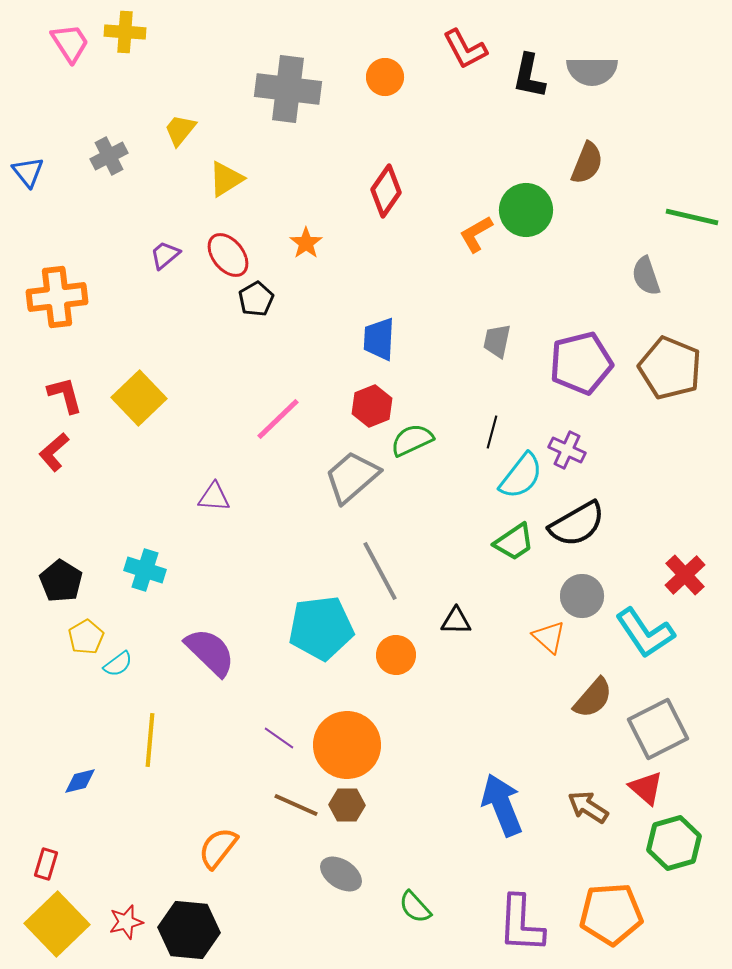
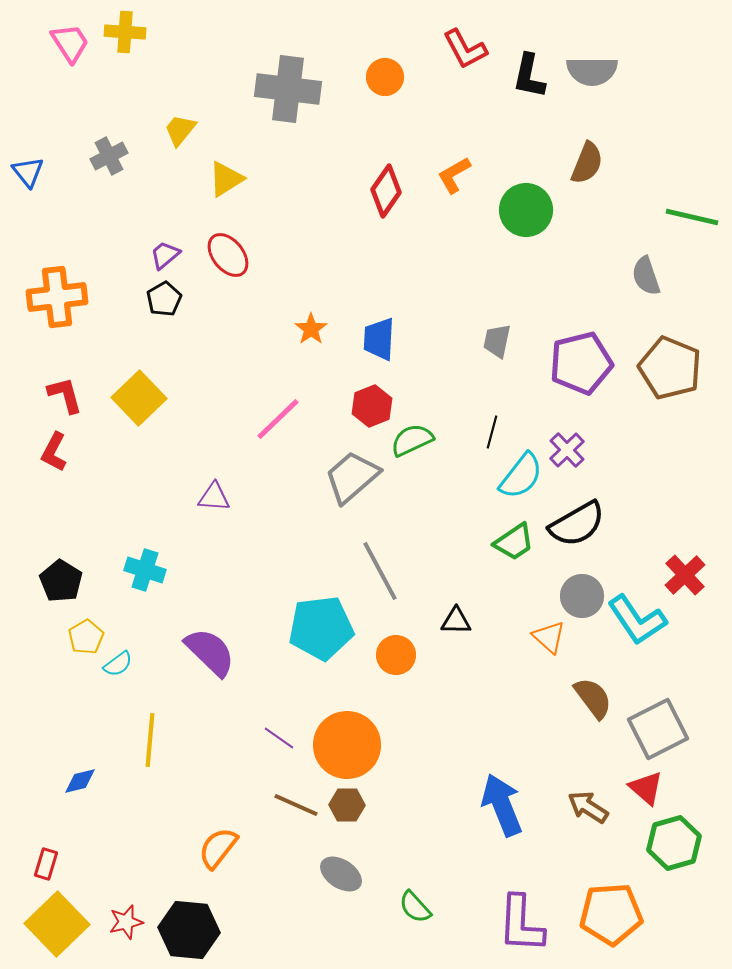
orange L-shape at (476, 234): moved 22 px left, 59 px up
orange star at (306, 243): moved 5 px right, 86 px down
black pentagon at (256, 299): moved 92 px left
purple cross at (567, 450): rotated 21 degrees clockwise
red L-shape at (54, 452): rotated 21 degrees counterclockwise
cyan L-shape at (645, 633): moved 8 px left, 13 px up
brown semicircle at (593, 698): rotated 78 degrees counterclockwise
